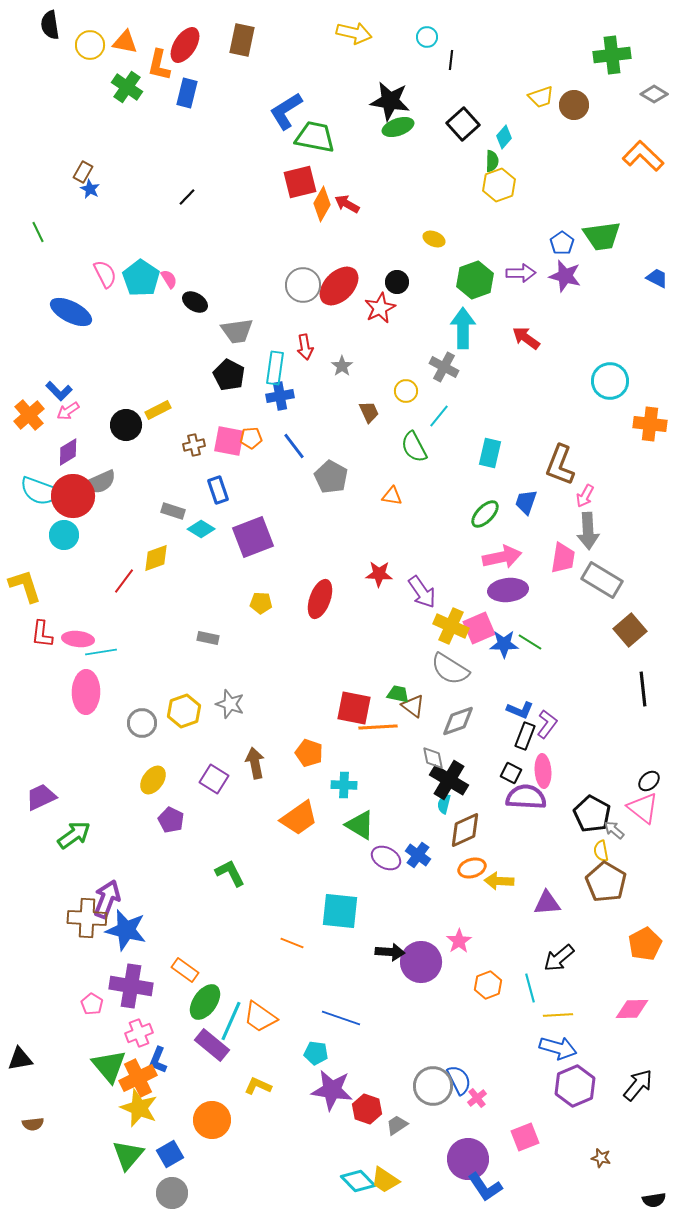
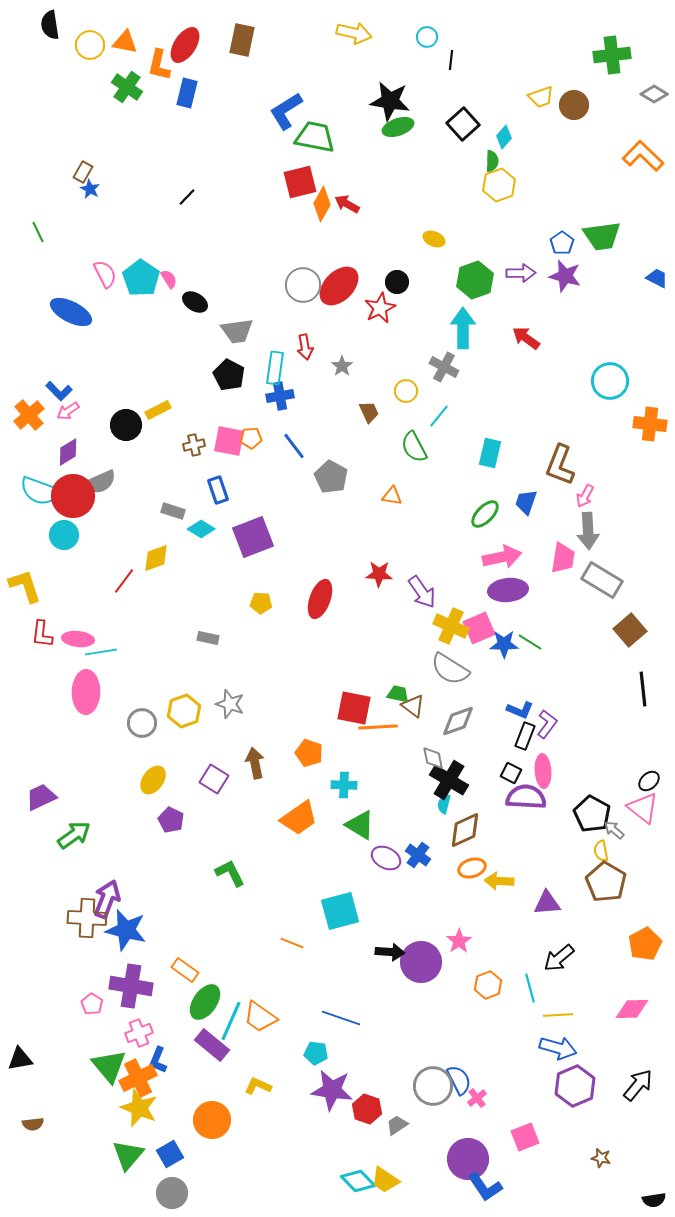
cyan square at (340, 911): rotated 21 degrees counterclockwise
